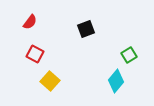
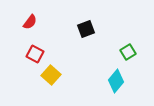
green square: moved 1 px left, 3 px up
yellow square: moved 1 px right, 6 px up
